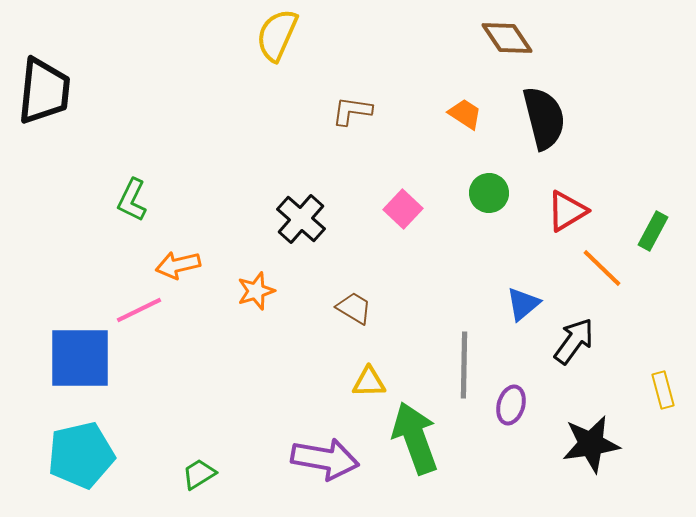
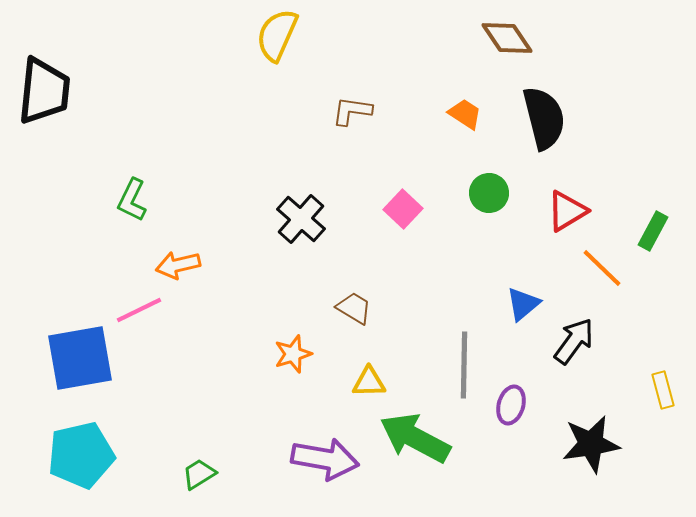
orange star: moved 37 px right, 63 px down
blue square: rotated 10 degrees counterclockwise
green arrow: rotated 42 degrees counterclockwise
